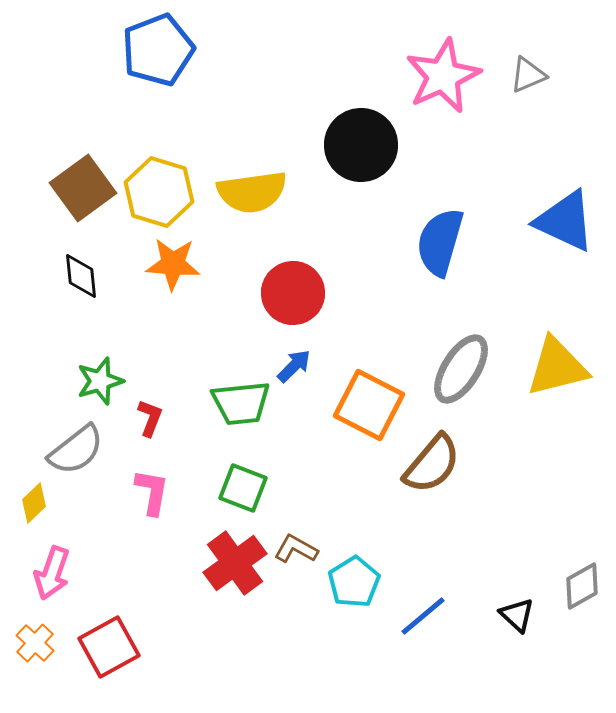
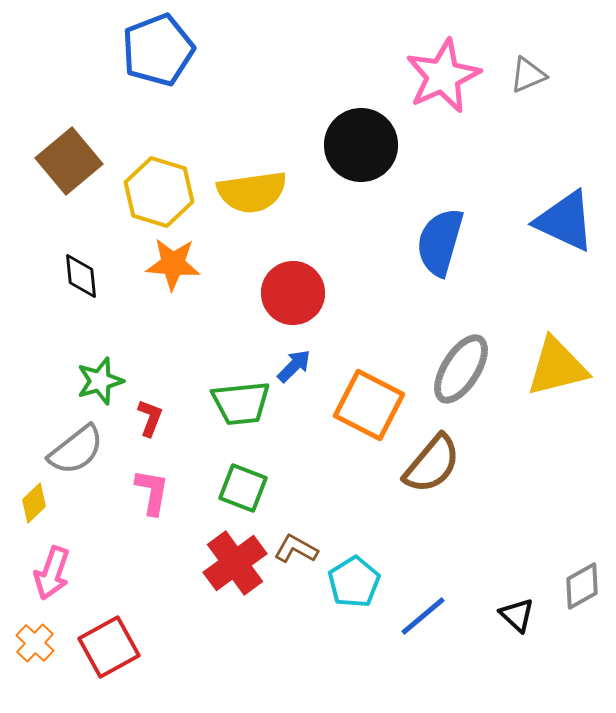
brown square: moved 14 px left, 27 px up; rotated 4 degrees counterclockwise
